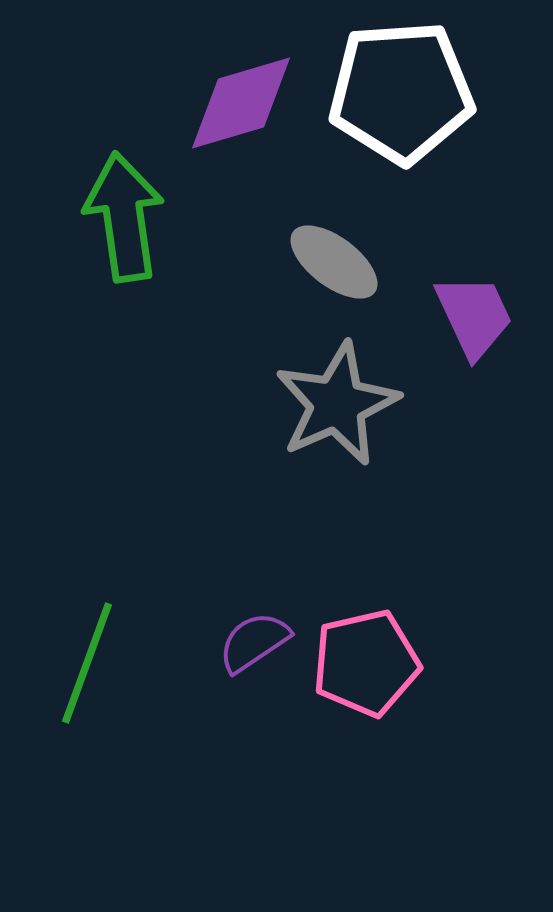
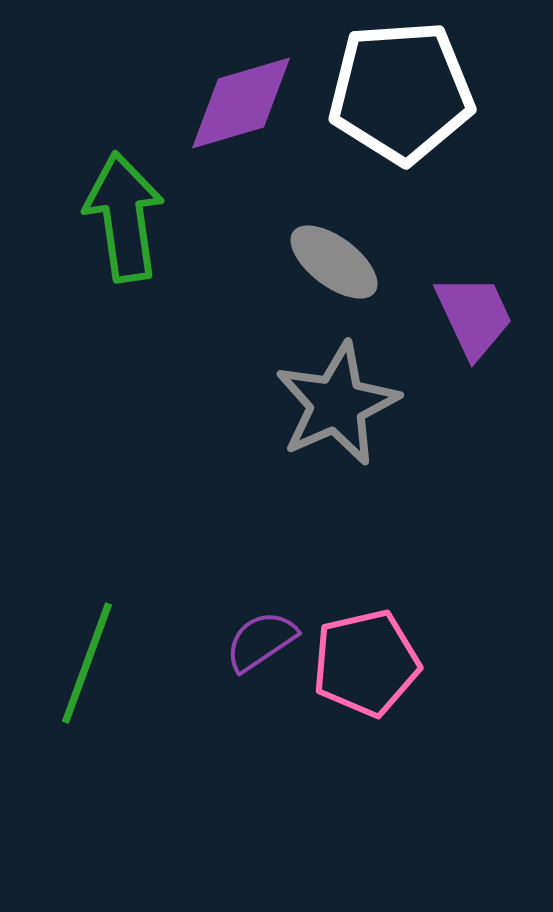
purple semicircle: moved 7 px right, 1 px up
